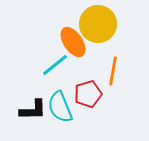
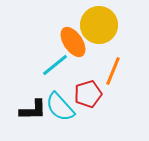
yellow circle: moved 1 px right, 1 px down
orange line: rotated 12 degrees clockwise
cyan semicircle: rotated 20 degrees counterclockwise
